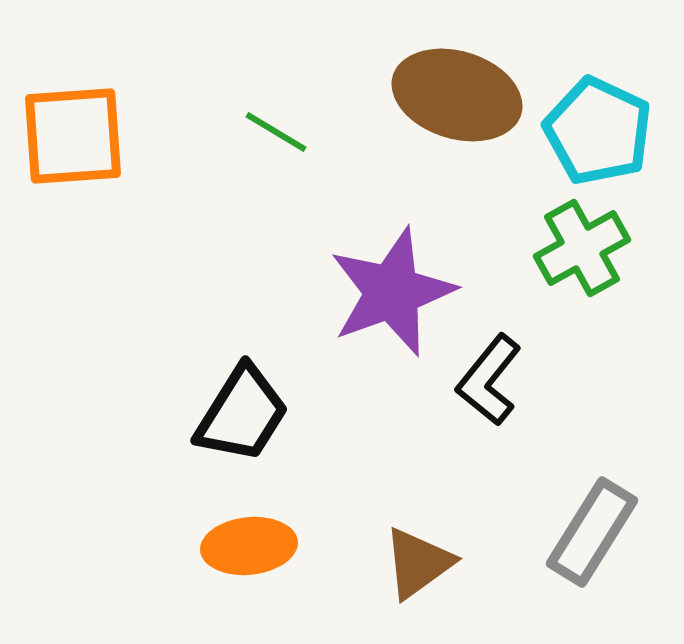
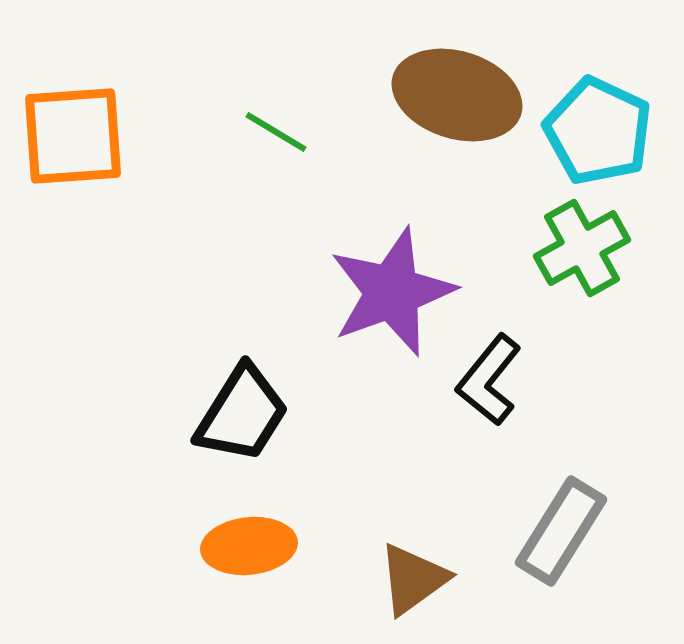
gray rectangle: moved 31 px left, 1 px up
brown triangle: moved 5 px left, 16 px down
